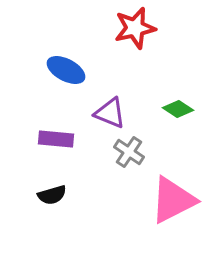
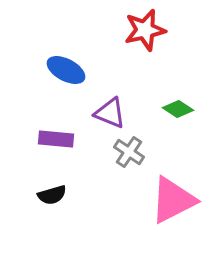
red star: moved 10 px right, 2 px down
